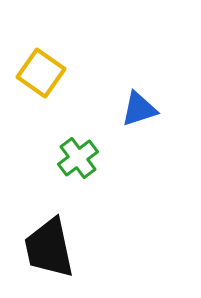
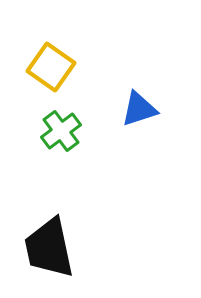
yellow square: moved 10 px right, 6 px up
green cross: moved 17 px left, 27 px up
